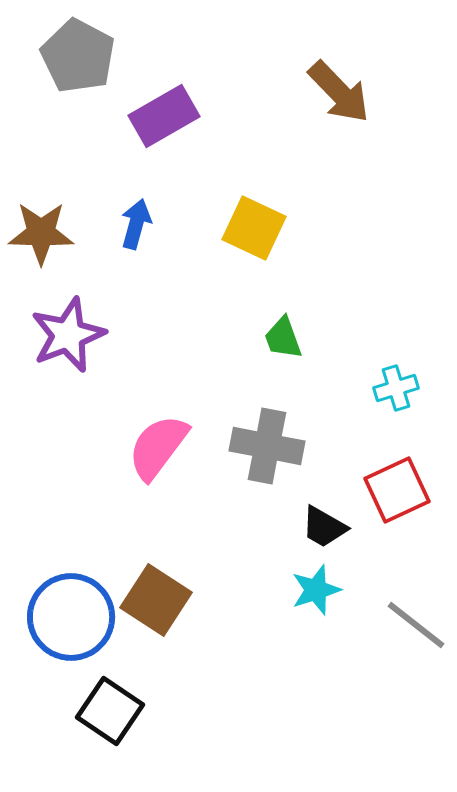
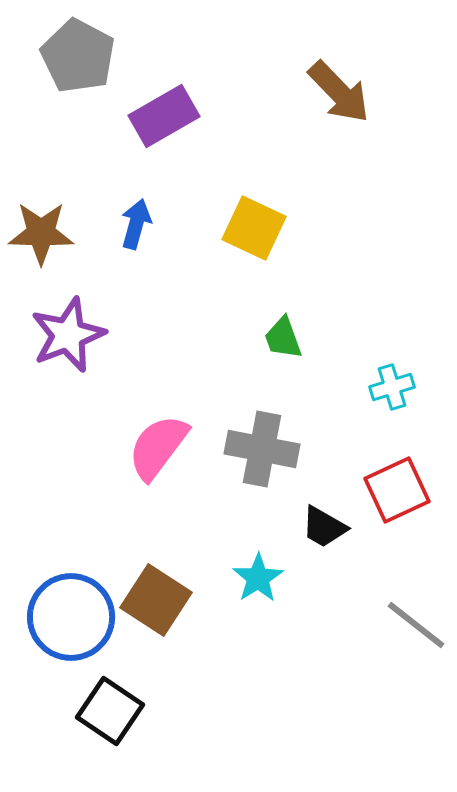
cyan cross: moved 4 px left, 1 px up
gray cross: moved 5 px left, 3 px down
cyan star: moved 58 px left, 12 px up; rotated 15 degrees counterclockwise
